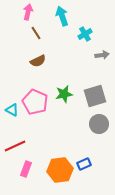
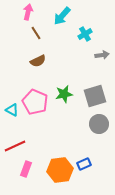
cyan arrow: rotated 120 degrees counterclockwise
